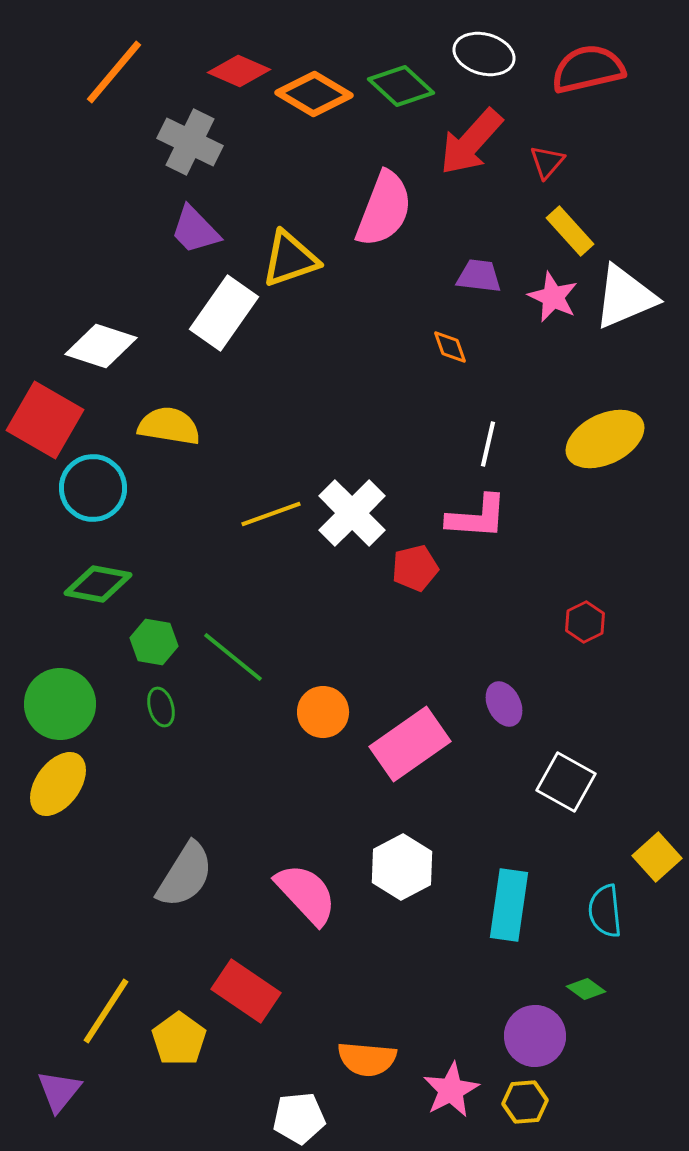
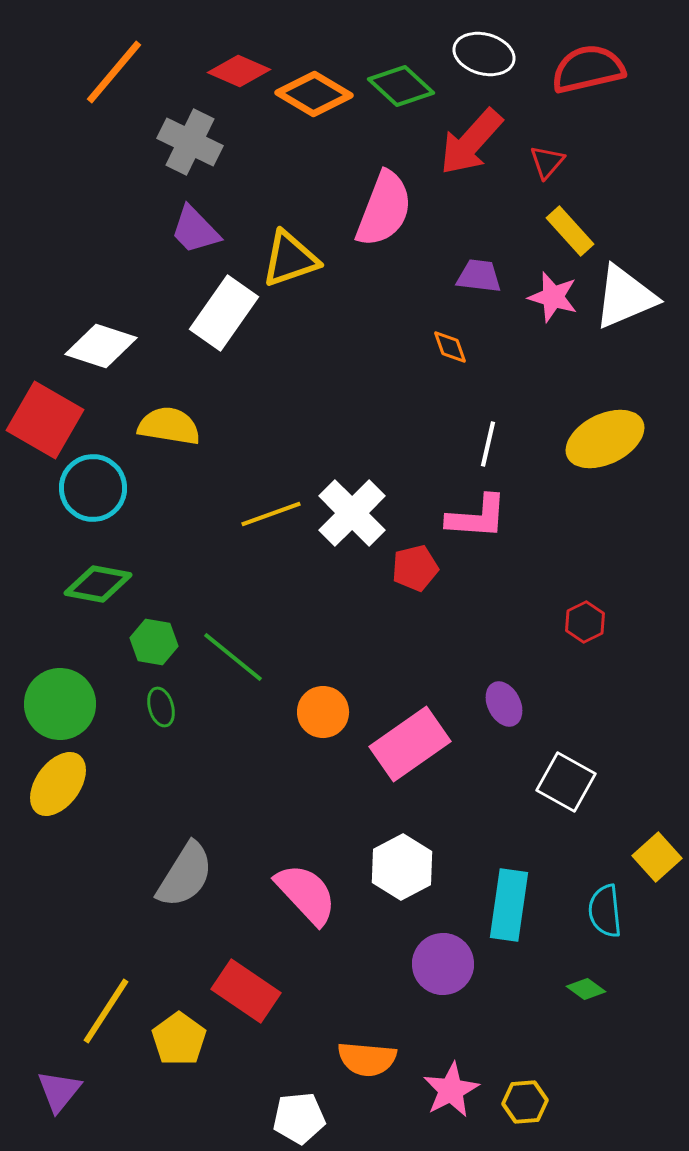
pink star at (553, 297): rotated 9 degrees counterclockwise
purple circle at (535, 1036): moved 92 px left, 72 px up
